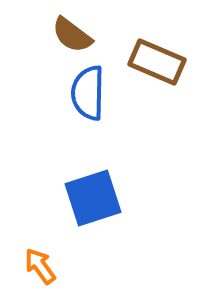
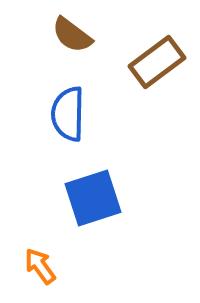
brown rectangle: rotated 60 degrees counterclockwise
blue semicircle: moved 20 px left, 21 px down
